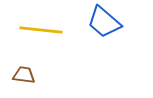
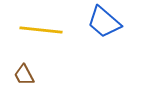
brown trapezoid: rotated 125 degrees counterclockwise
